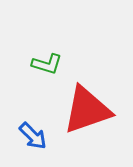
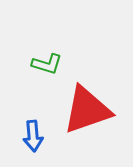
blue arrow: rotated 40 degrees clockwise
